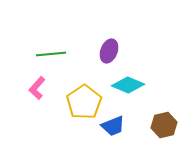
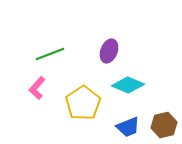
green line: moved 1 px left; rotated 16 degrees counterclockwise
yellow pentagon: moved 1 px left, 1 px down
blue trapezoid: moved 15 px right, 1 px down
